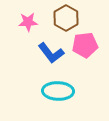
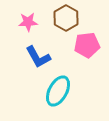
pink pentagon: moved 2 px right
blue L-shape: moved 13 px left, 4 px down; rotated 8 degrees clockwise
cyan ellipse: rotated 64 degrees counterclockwise
